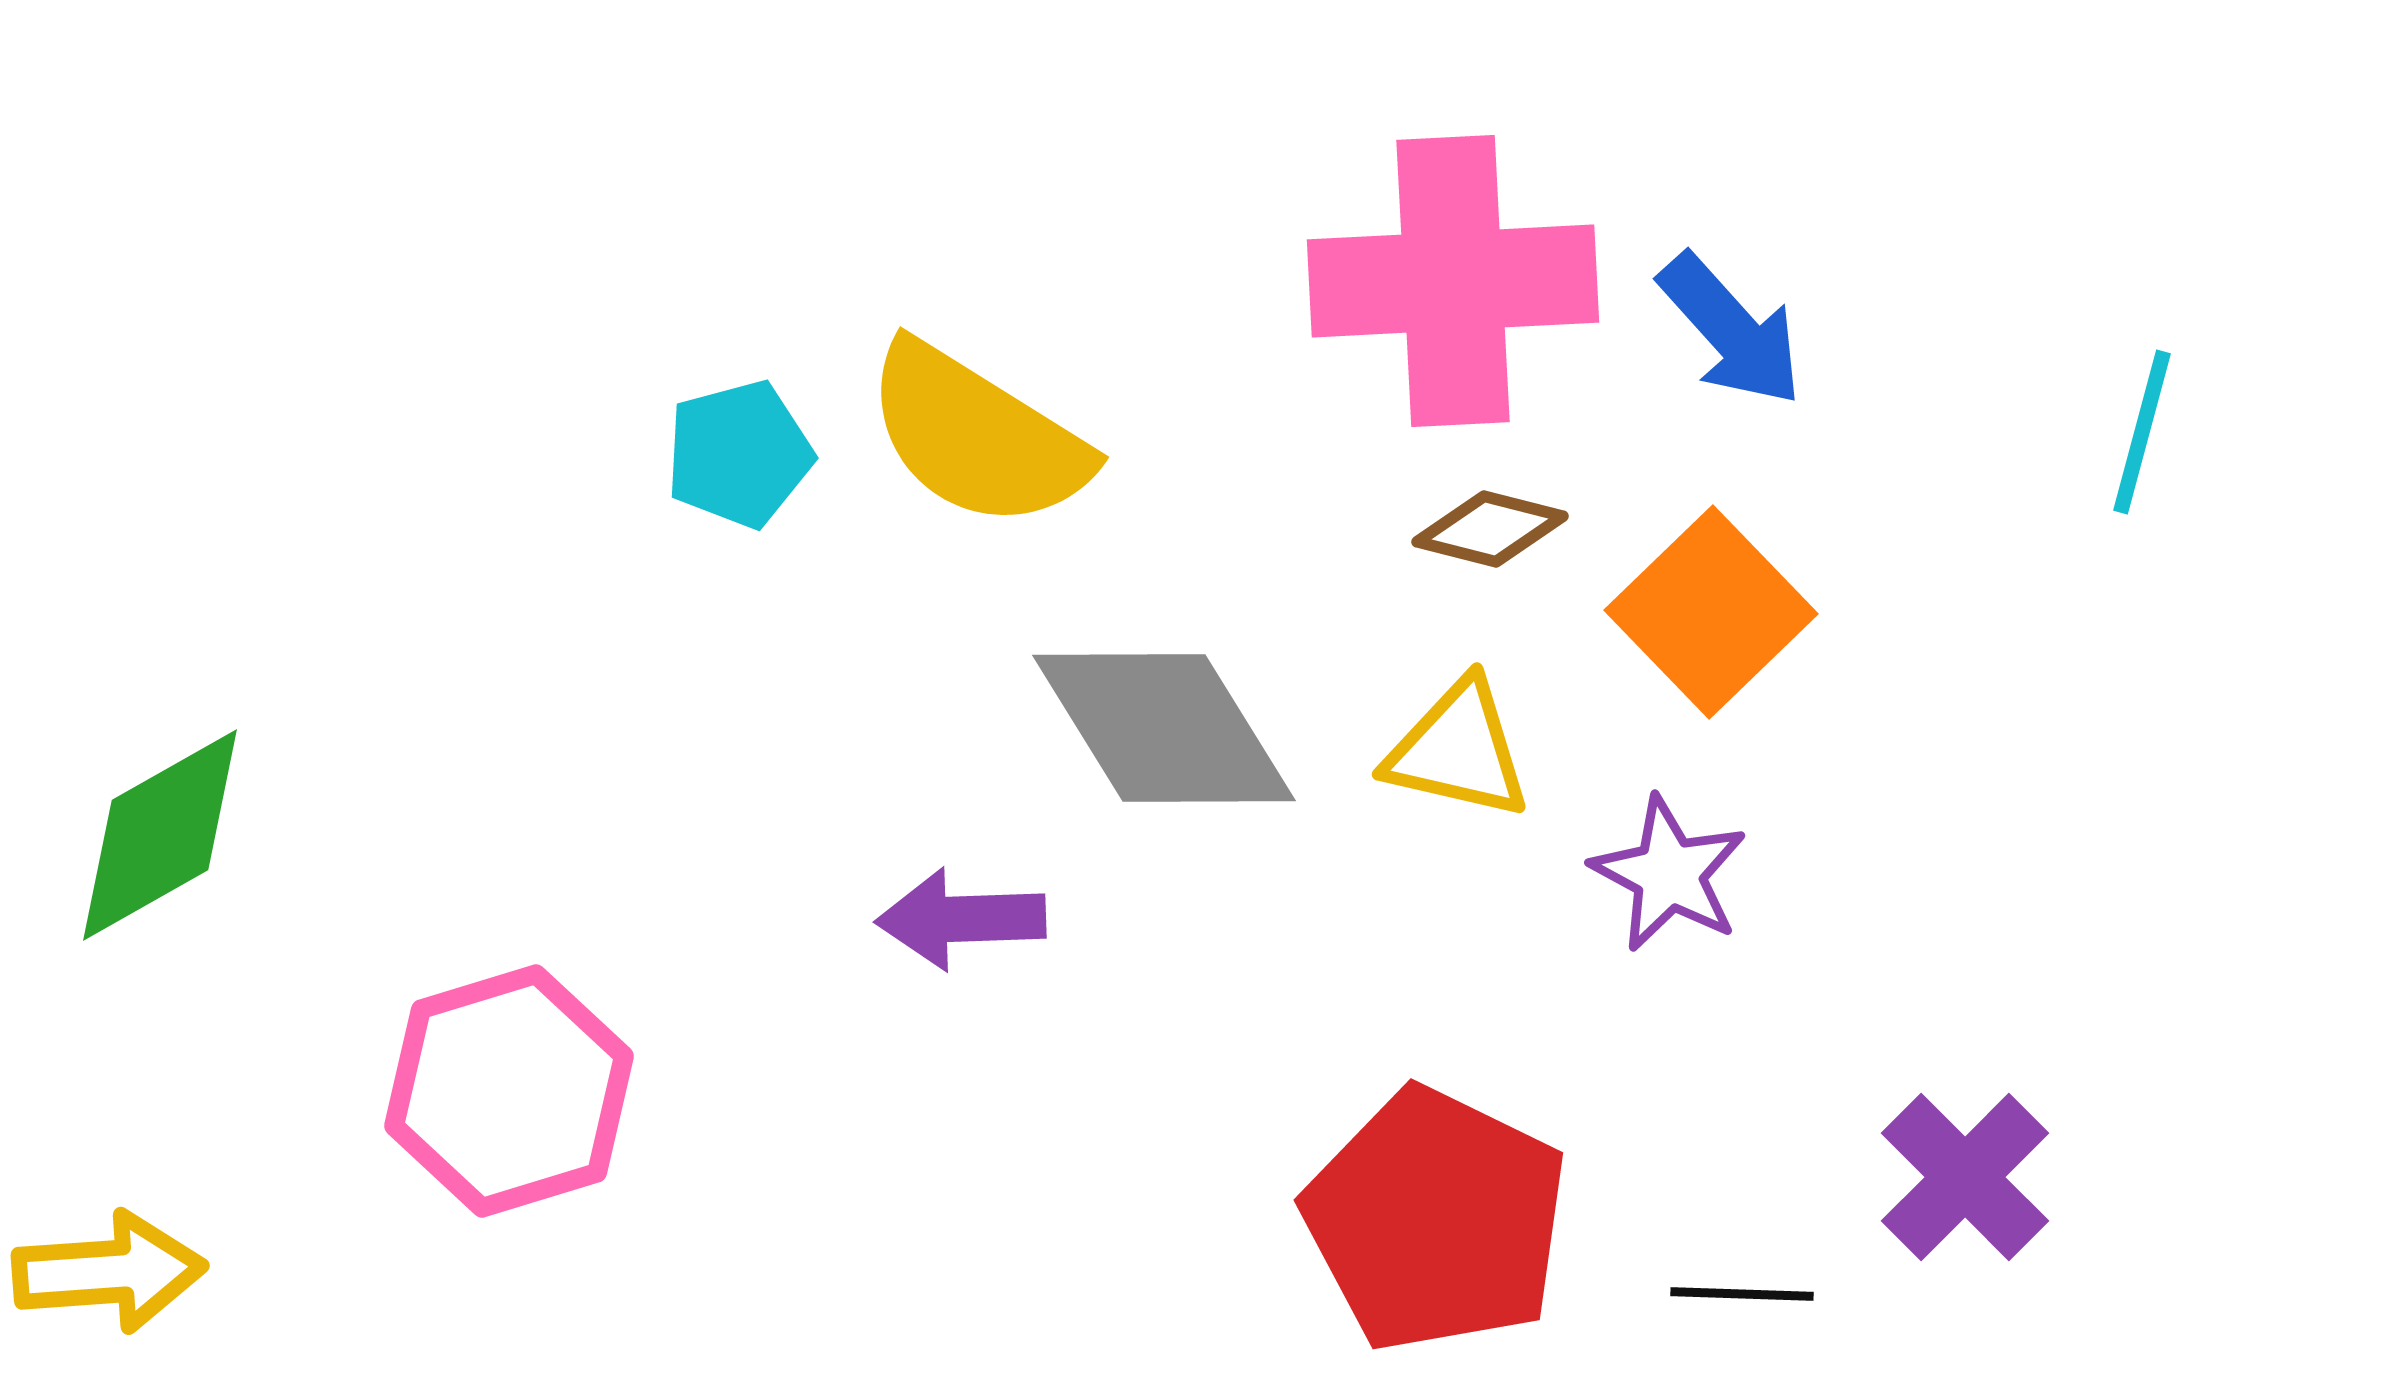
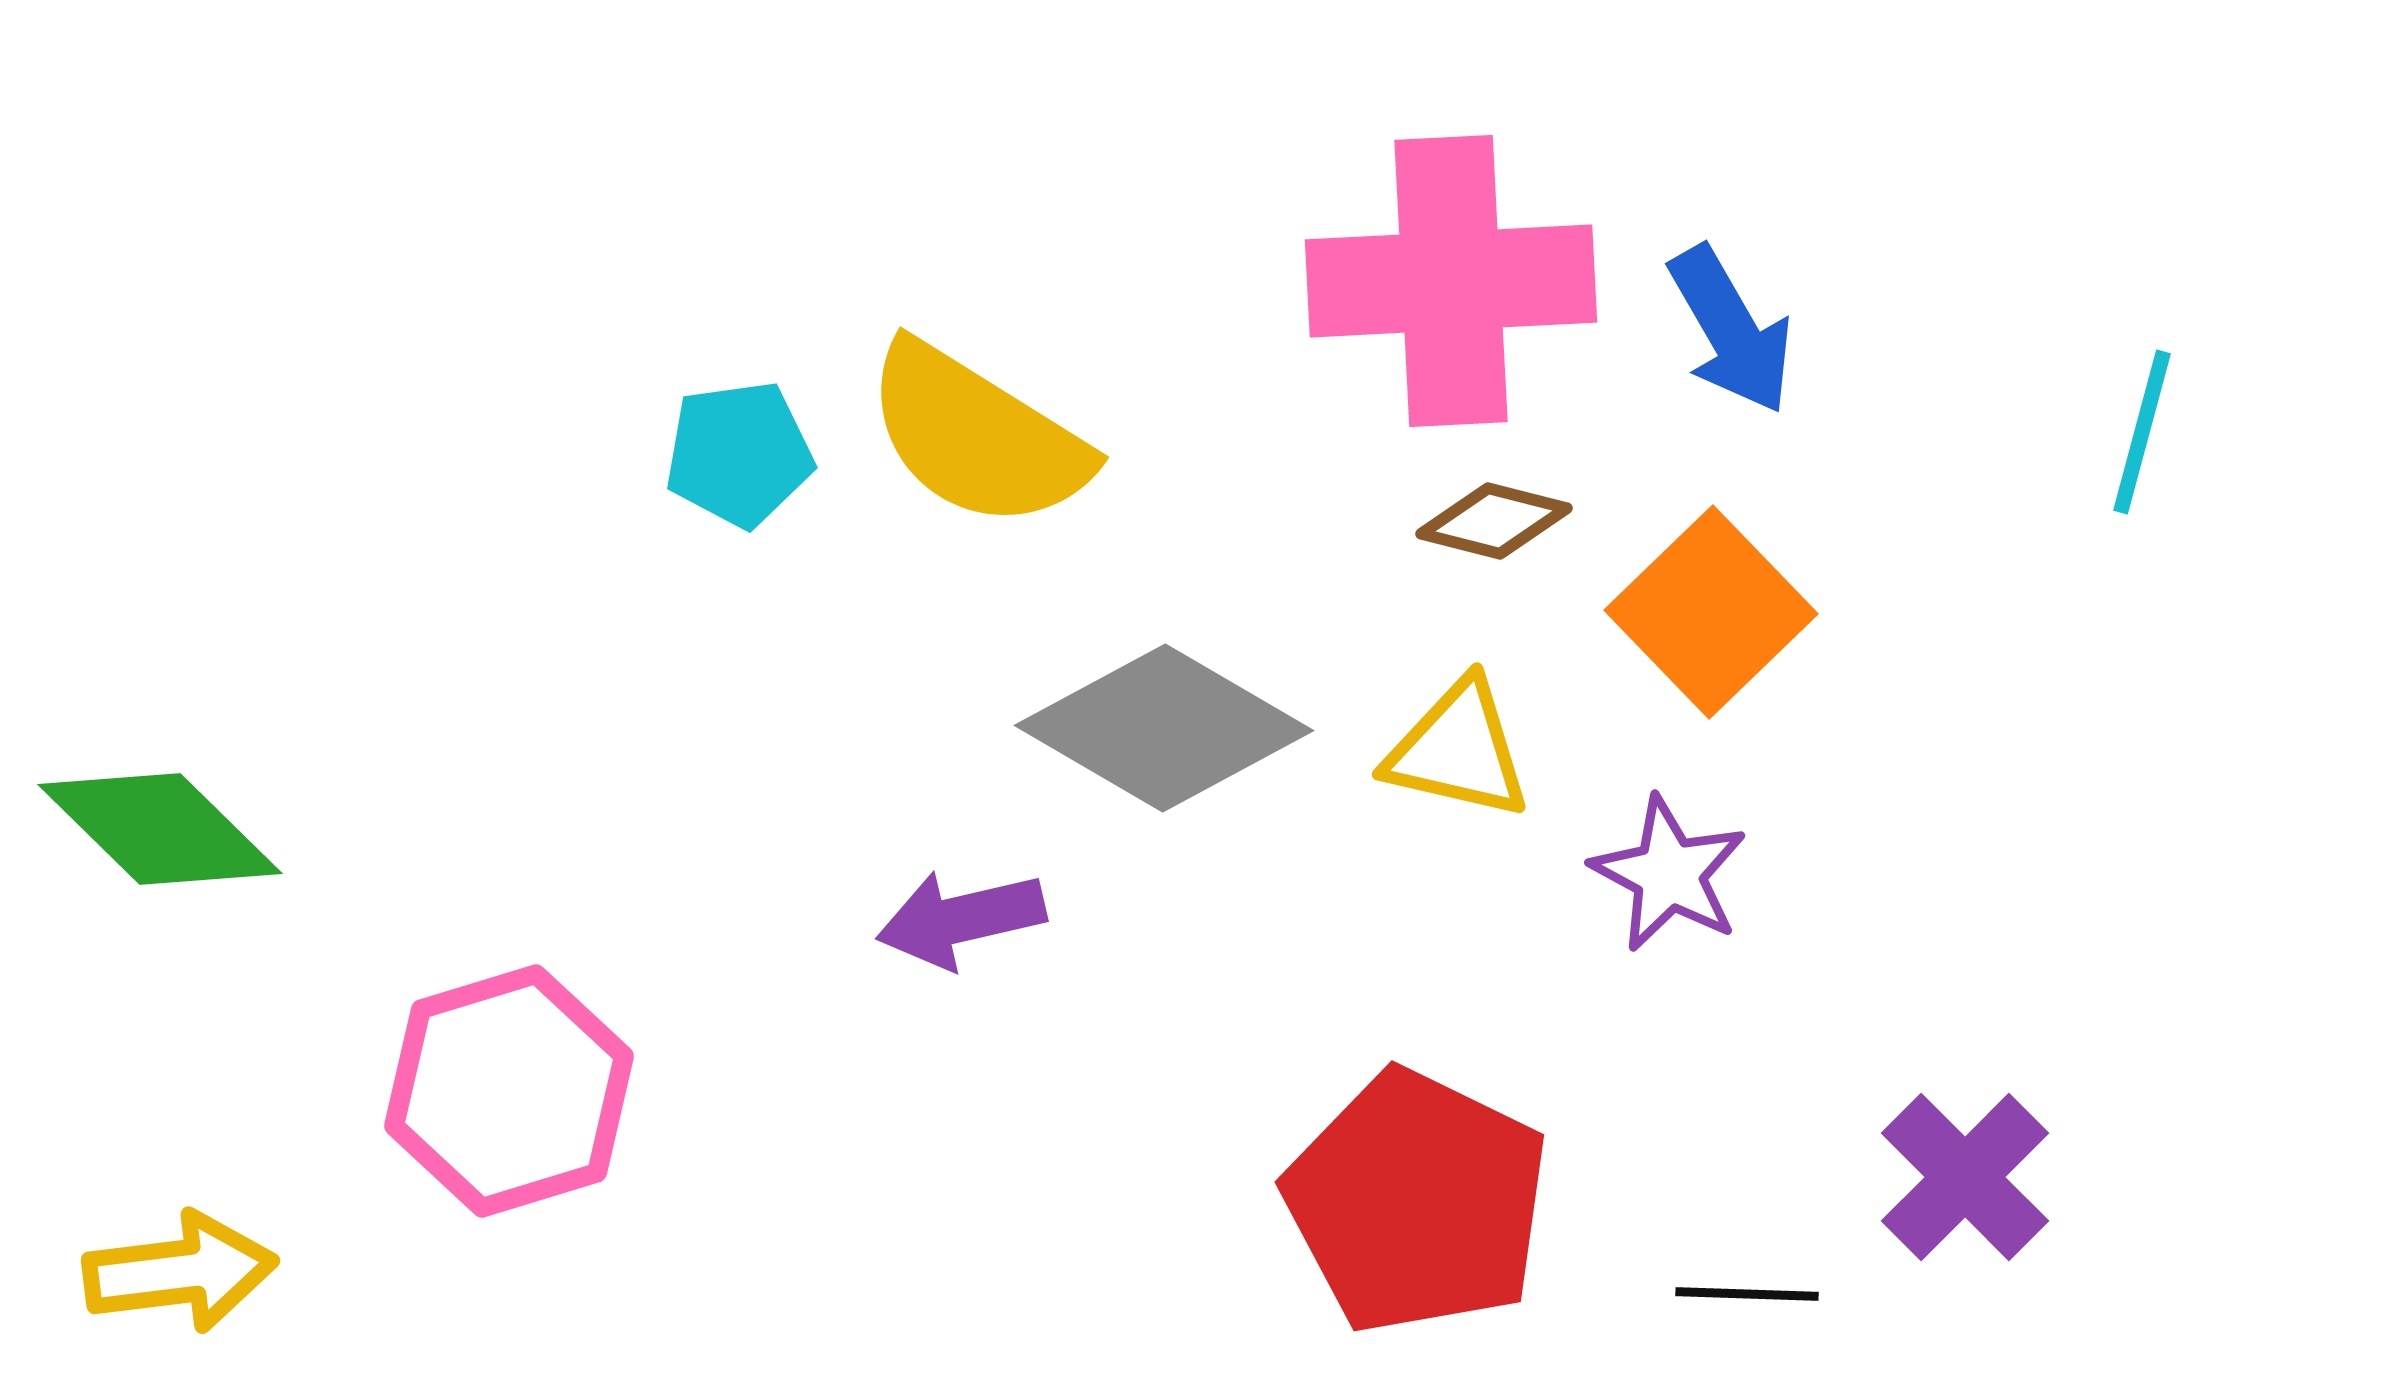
pink cross: moved 2 px left
blue arrow: rotated 12 degrees clockwise
cyan pentagon: rotated 7 degrees clockwise
brown diamond: moved 4 px right, 8 px up
gray diamond: rotated 28 degrees counterclockwise
green diamond: moved 6 px up; rotated 74 degrees clockwise
purple arrow: rotated 11 degrees counterclockwise
red pentagon: moved 19 px left, 18 px up
yellow arrow: moved 71 px right; rotated 3 degrees counterclockwise
black line: moved 5 px right
